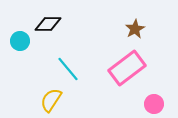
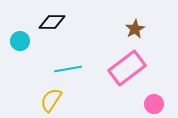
black diamond: moved 4 px right, 2 px up
cyan line: rotated 60 degrees counterclockwise
